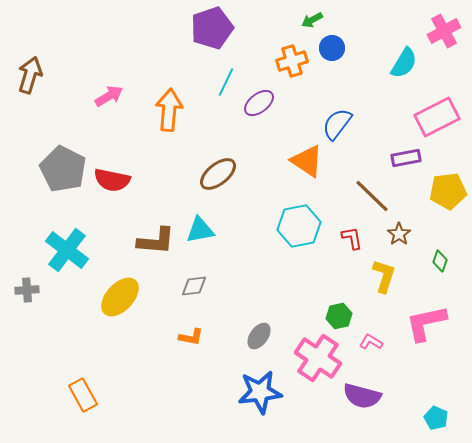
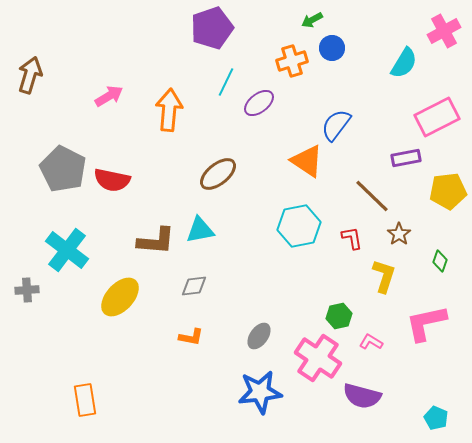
blue semicircle at (337, 124): moved 1 px left, 1 px down
orange rectangle at (83, 395): moved 2 px right, 5 px down; rotated 20 degrees clockwise
